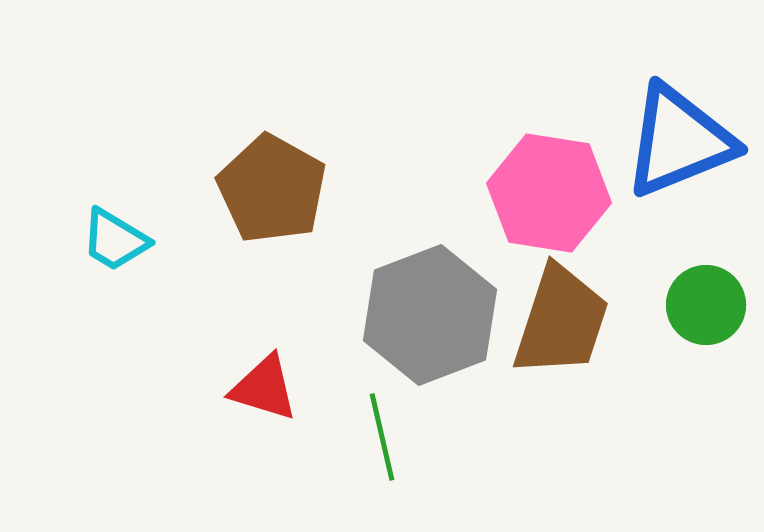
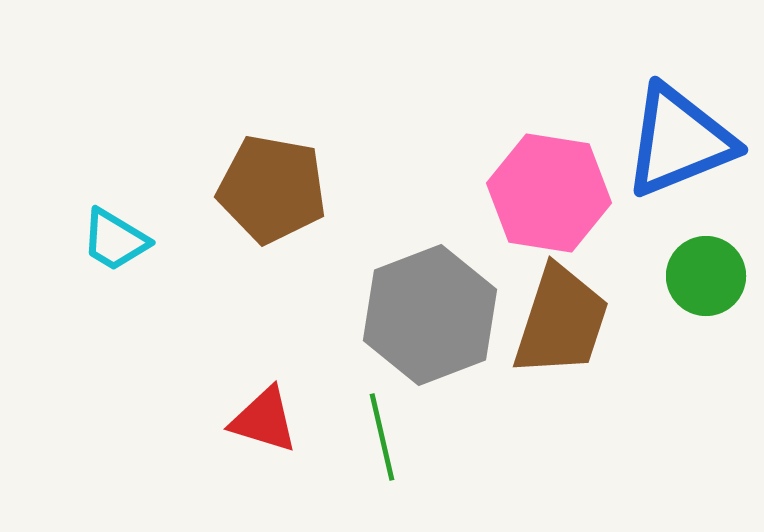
brown pentagon: rotated 19 degrees counterclockwise
green circle: moved 29 px up
red triangle: moved 32 px down
